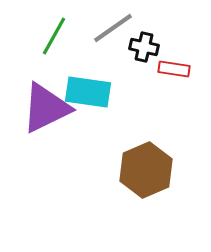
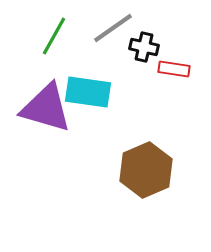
purple triangle: rotated 42 degrees clockwise
